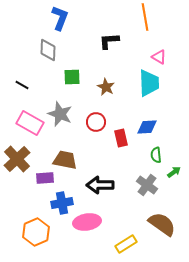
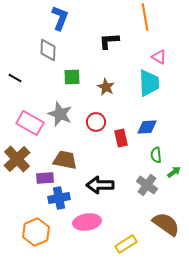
black line: moved 7 px left, 7 px up
blue cross: moved 3 px left, 5 px up
brown semicircle: moved 4 px right
